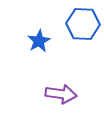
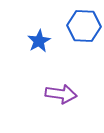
blue hexagon: moved 1 px right, 2 px down
